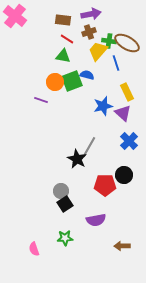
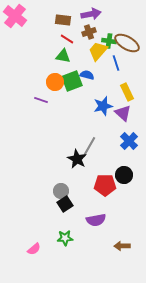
pink semicircle: rotated 112 degrees counterclockwise
